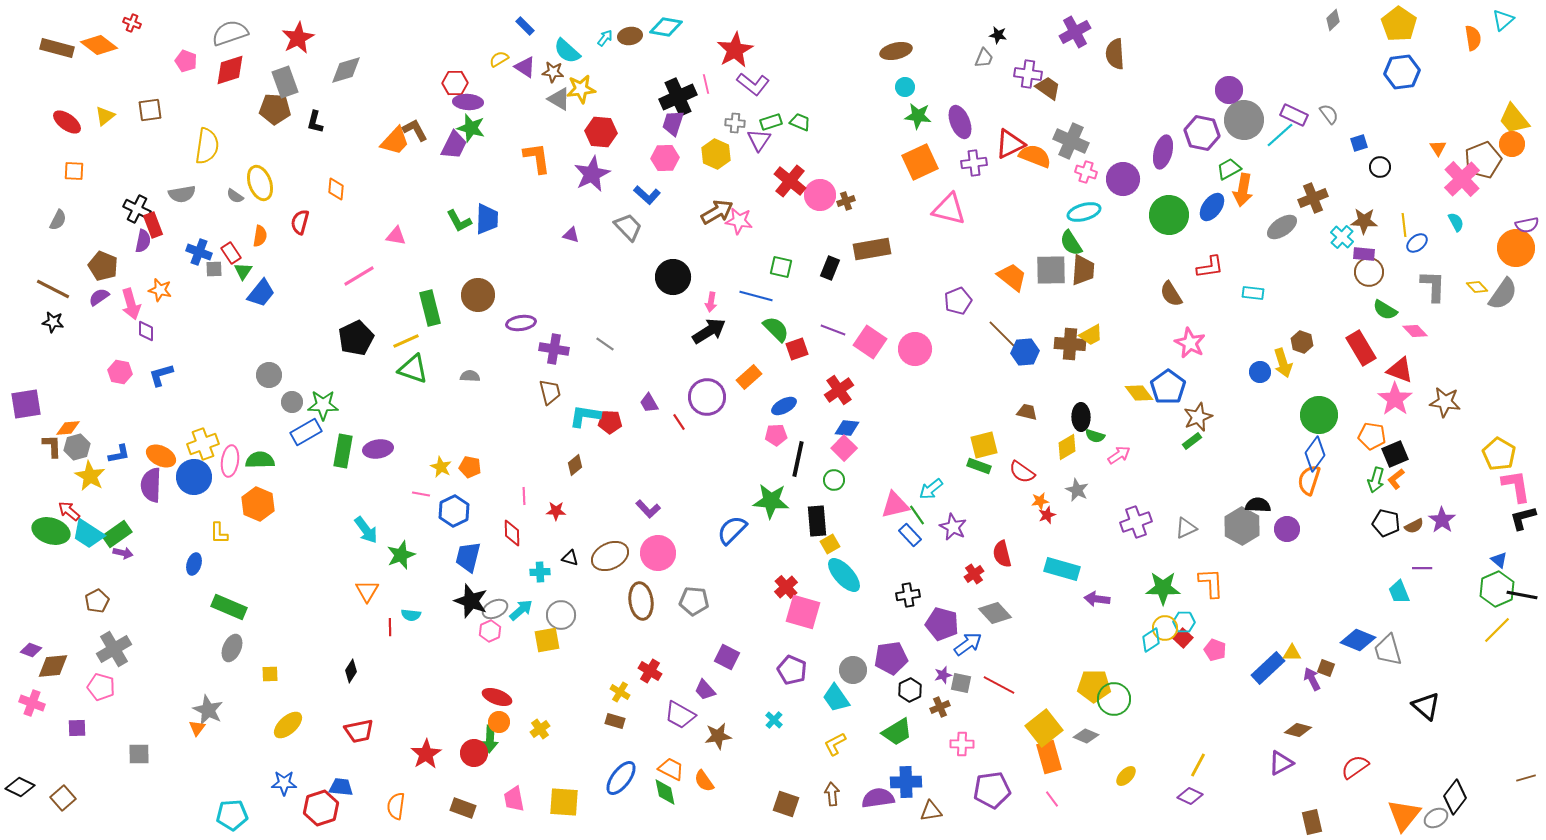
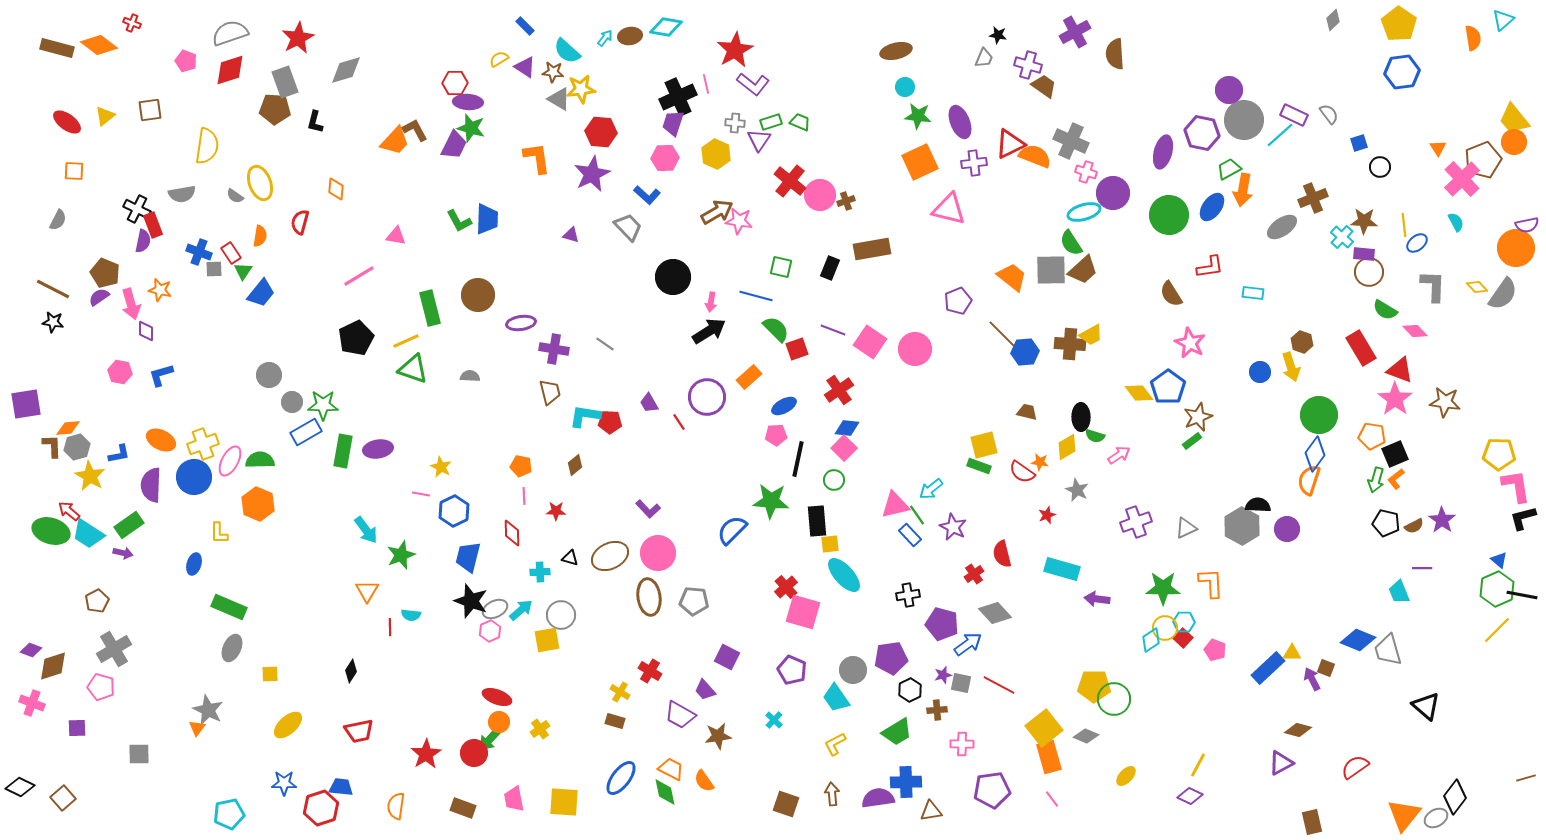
purple cross at (1028, 74): moved 9 px up; rotated 8 degrees clockwise
brown trapezoid at (1048, 88): moved 4 px left, 2 px up
orange circle at (1512, 144): moved 2 px right, 2 px up
purple circle at (1123, 179): moved 10 px left, 14 px down
brown pentagon at (103, 266): moved 2 px right, 7 px down
brown trapezoid at (1083, 270): rotated 44 degrees clockwise
yellow arrow at (1283, 363): moved 8 px right, 4 px down
yellow pentagon at (1499, 454): rotated 28 degrees counterclockwise
orange ellipse at (161, 456): moved 16 px up
pink ellipse at (230, 461): rotated 20 degrees clockwise
orange pentagon at (470, 467): moved 51 px right, 1 px up
orange star at (1040, 501): moved 39 px up; rotated 18 degrees clockwise
green rectangle at (117, 534): moved 12 px right, 9 px up
yellow square at (830, 544): rotated 24 degrees clockwise
brown ellipse at (641, 601): moved 8 px right, 4 px up
brown diamond at (53, 666): rotated 12 degrees counterclockwise
brown cross at (940, 707): moved 3 px left, 3 px down; rotated 18 degrees clockwise
green arrow at (490, 739): rotated 40 degrees clockwise
cyan pentagon at (232, 815): moved 3 px left, 1 px up; rotated 8 degrees counterclockwise
